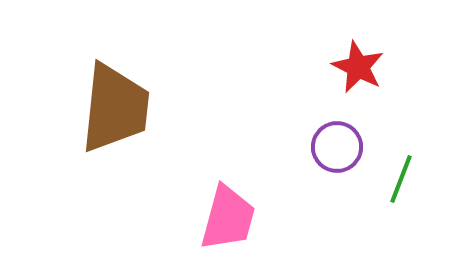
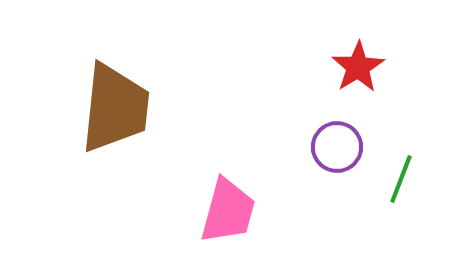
red star: rotated 14 degrees clockwise
pink trapezoid: moved 7 px up
